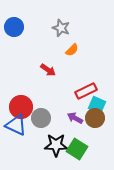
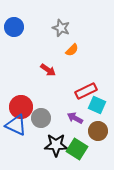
brown circle: moved 3 px right, 13 px down
